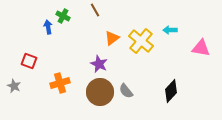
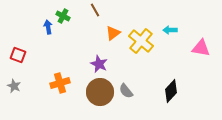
orange triangle: moved 1 px right, 5 px up
red square: moved 11 px left, 6 px up
